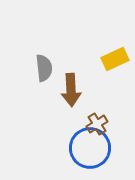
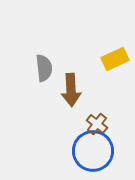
brown cross: rotated 20 degrees counterclockwise
blue circle: moved 3 px right, 3 px down
